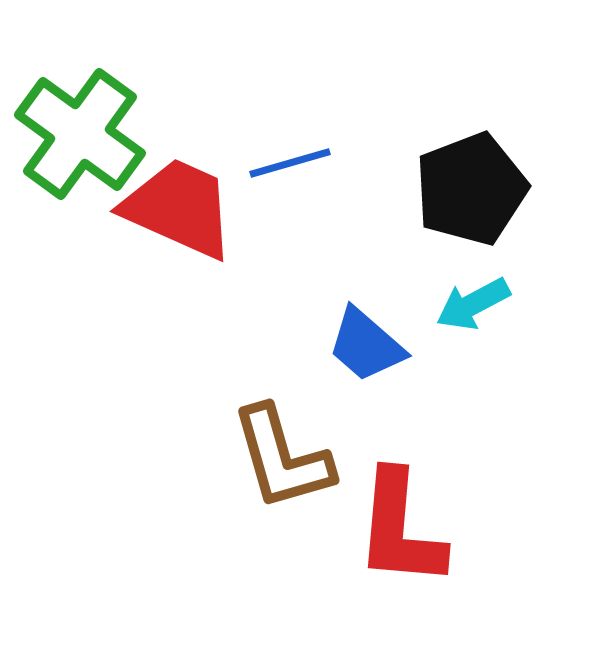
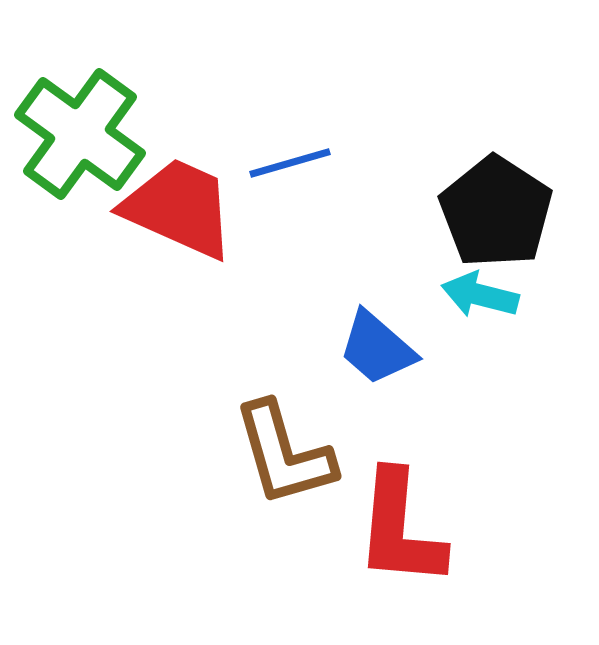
black pentagon: moved 25 px right, 23 px down; rotated 18 degrees counterclockwise
cyan arrow: moved 7 px right, 9 px up; rotated 42 degrees clockwise
blue trapezoid: moved 11 px right, 3 px down
brown L-shape: moved 2 px right, 4 px up
